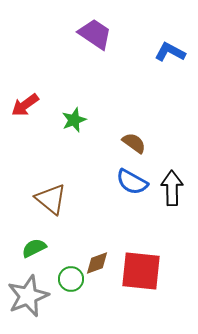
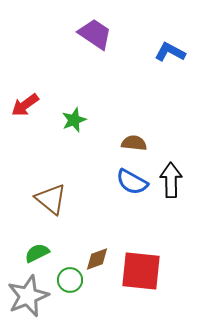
brown semicircle: rotated 30 degrees counterclockwise
black arrow: moved 1 px left, 8 px up
green semicircle: moved 3 px right, 5 px down
brown diamond: moved 4 px up
green circle: moved 1 px left, 1 px down
